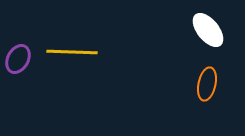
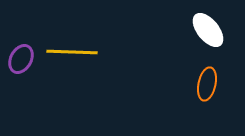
purple ellipse: moved 3 px right
